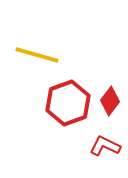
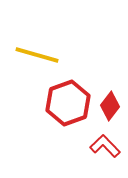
red diamond: moved 5 px down
red L-shape: rotated 20 degrees clockwise
